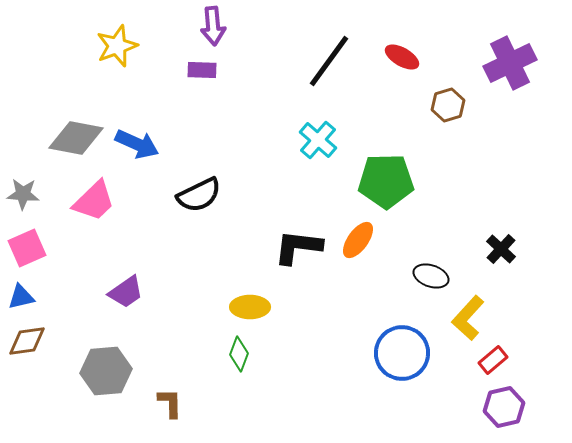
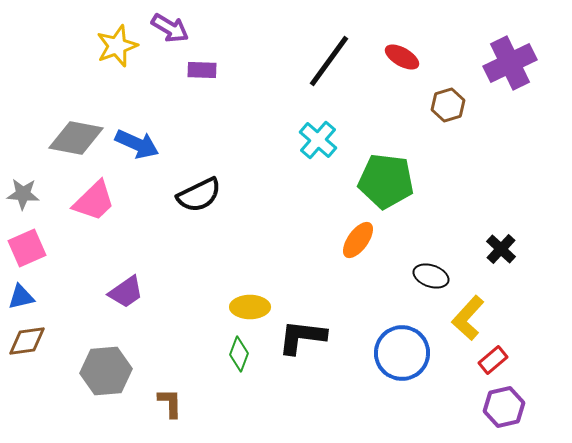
purple arrow: moved 43 px left, 2 px down; rotated 54 degrees counterclockwise
green pentagon: rotated 8 degrees clockwise
black L-shape: moved 4 px right, 90 px down
